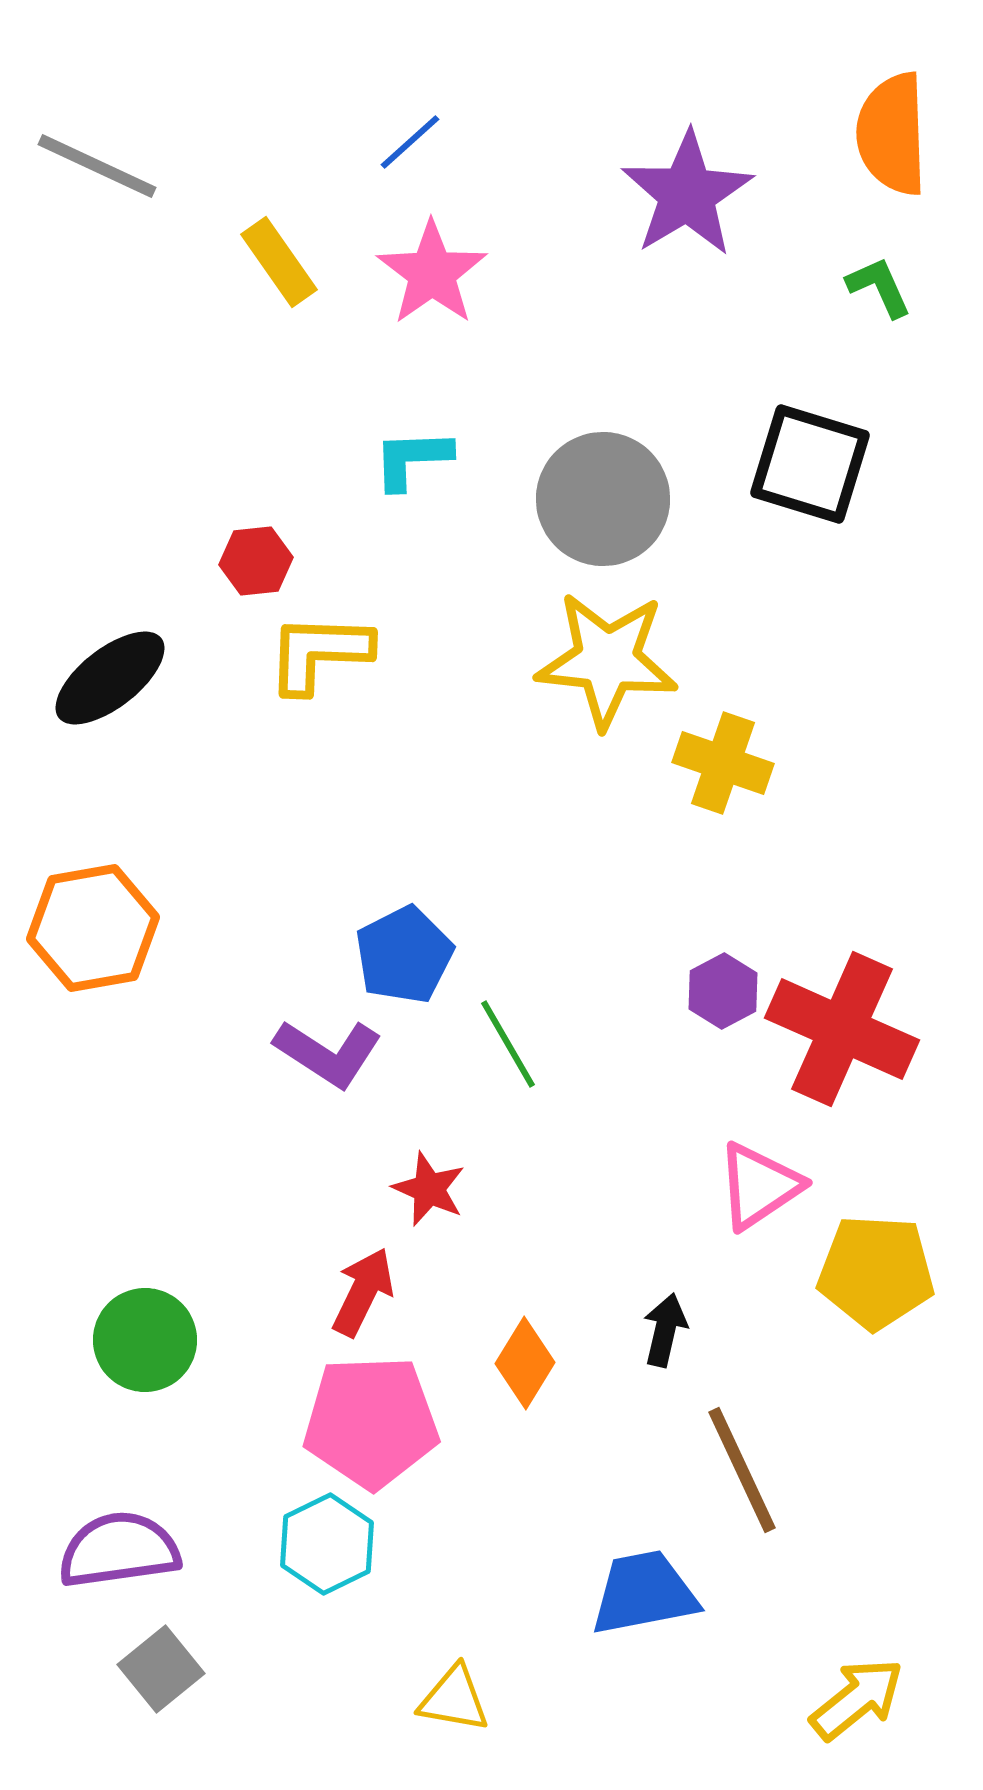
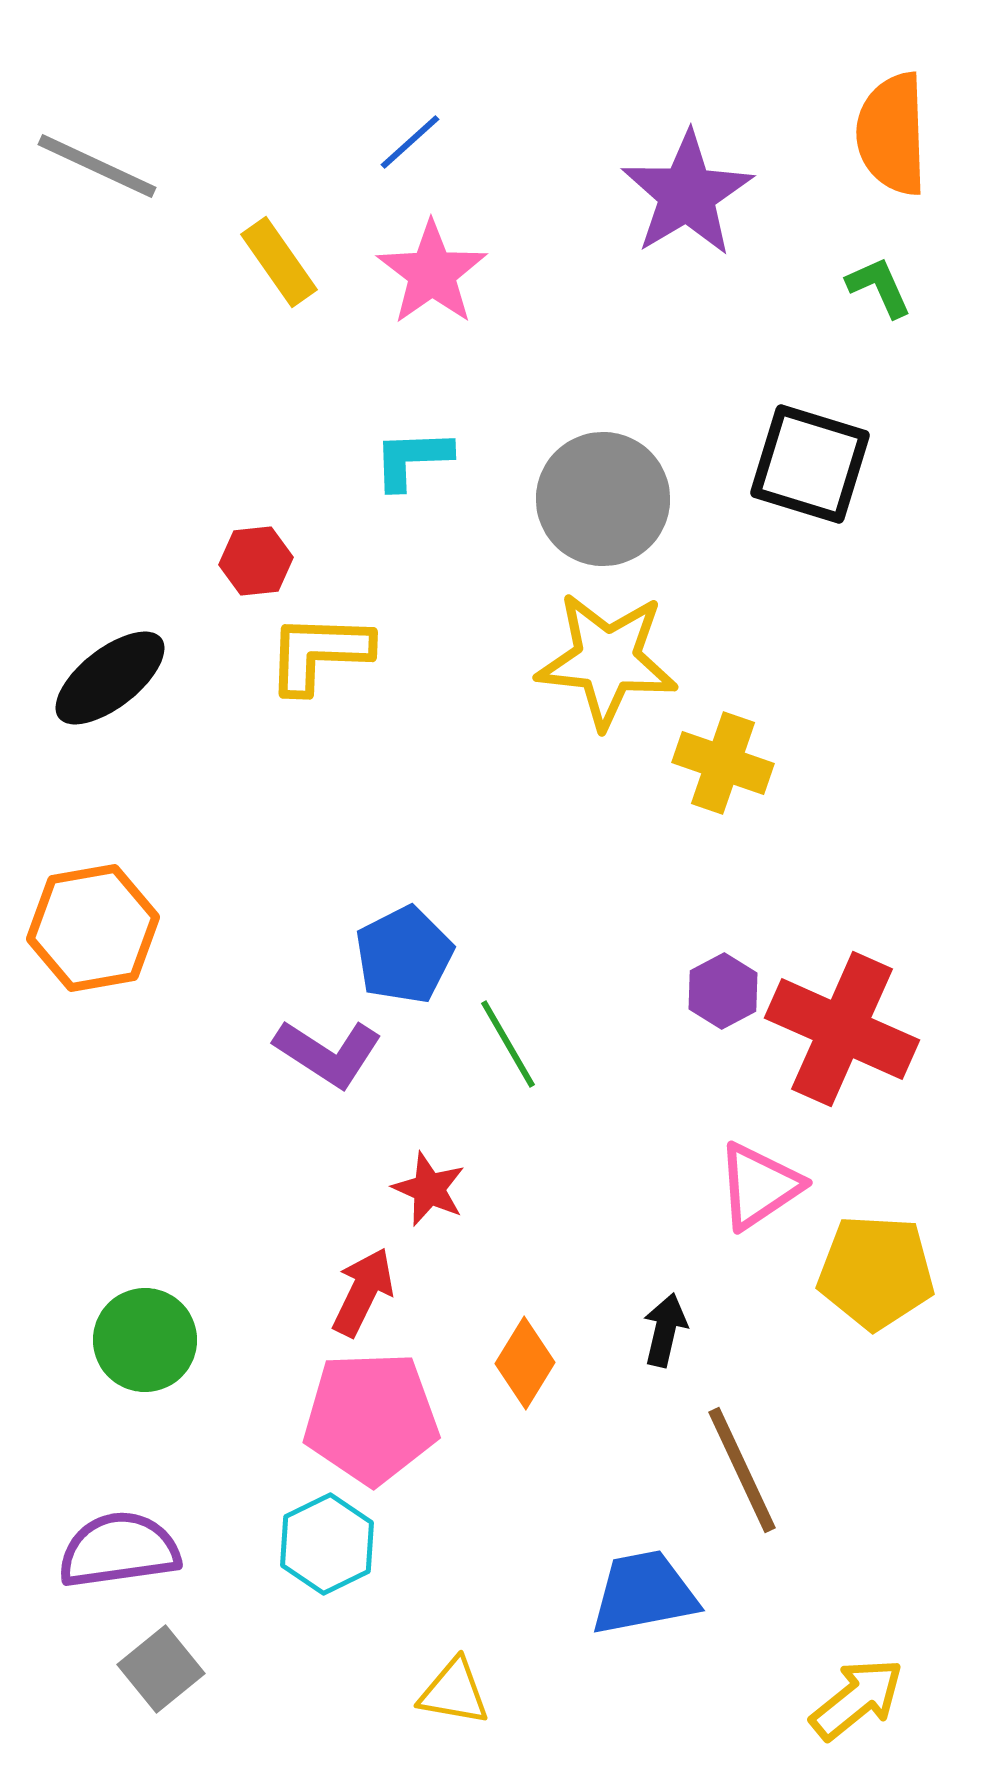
pink pentagon: moved 4 px up
yellow triangle: moved 7 px up
